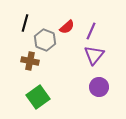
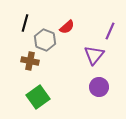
purple line: moved 19 px right
